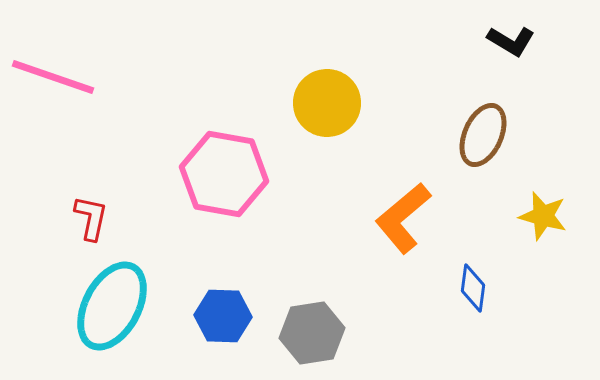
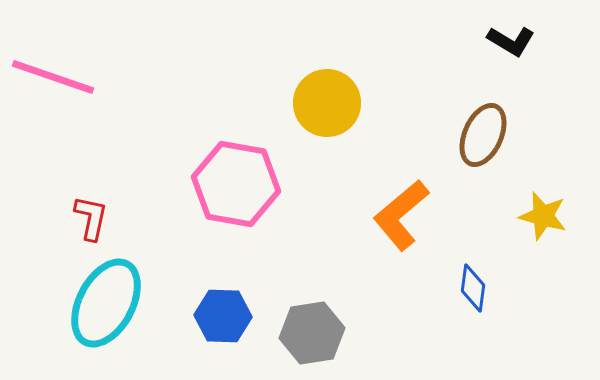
pink hexagon: moved 12 px right, 10 px down
orange L-shape: moved 2 px left, 3 px up
cyan ellipse: moved 6 px left, 3 px up
